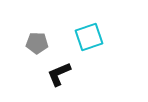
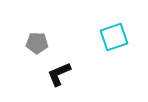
cyan square: moved 25 px right
